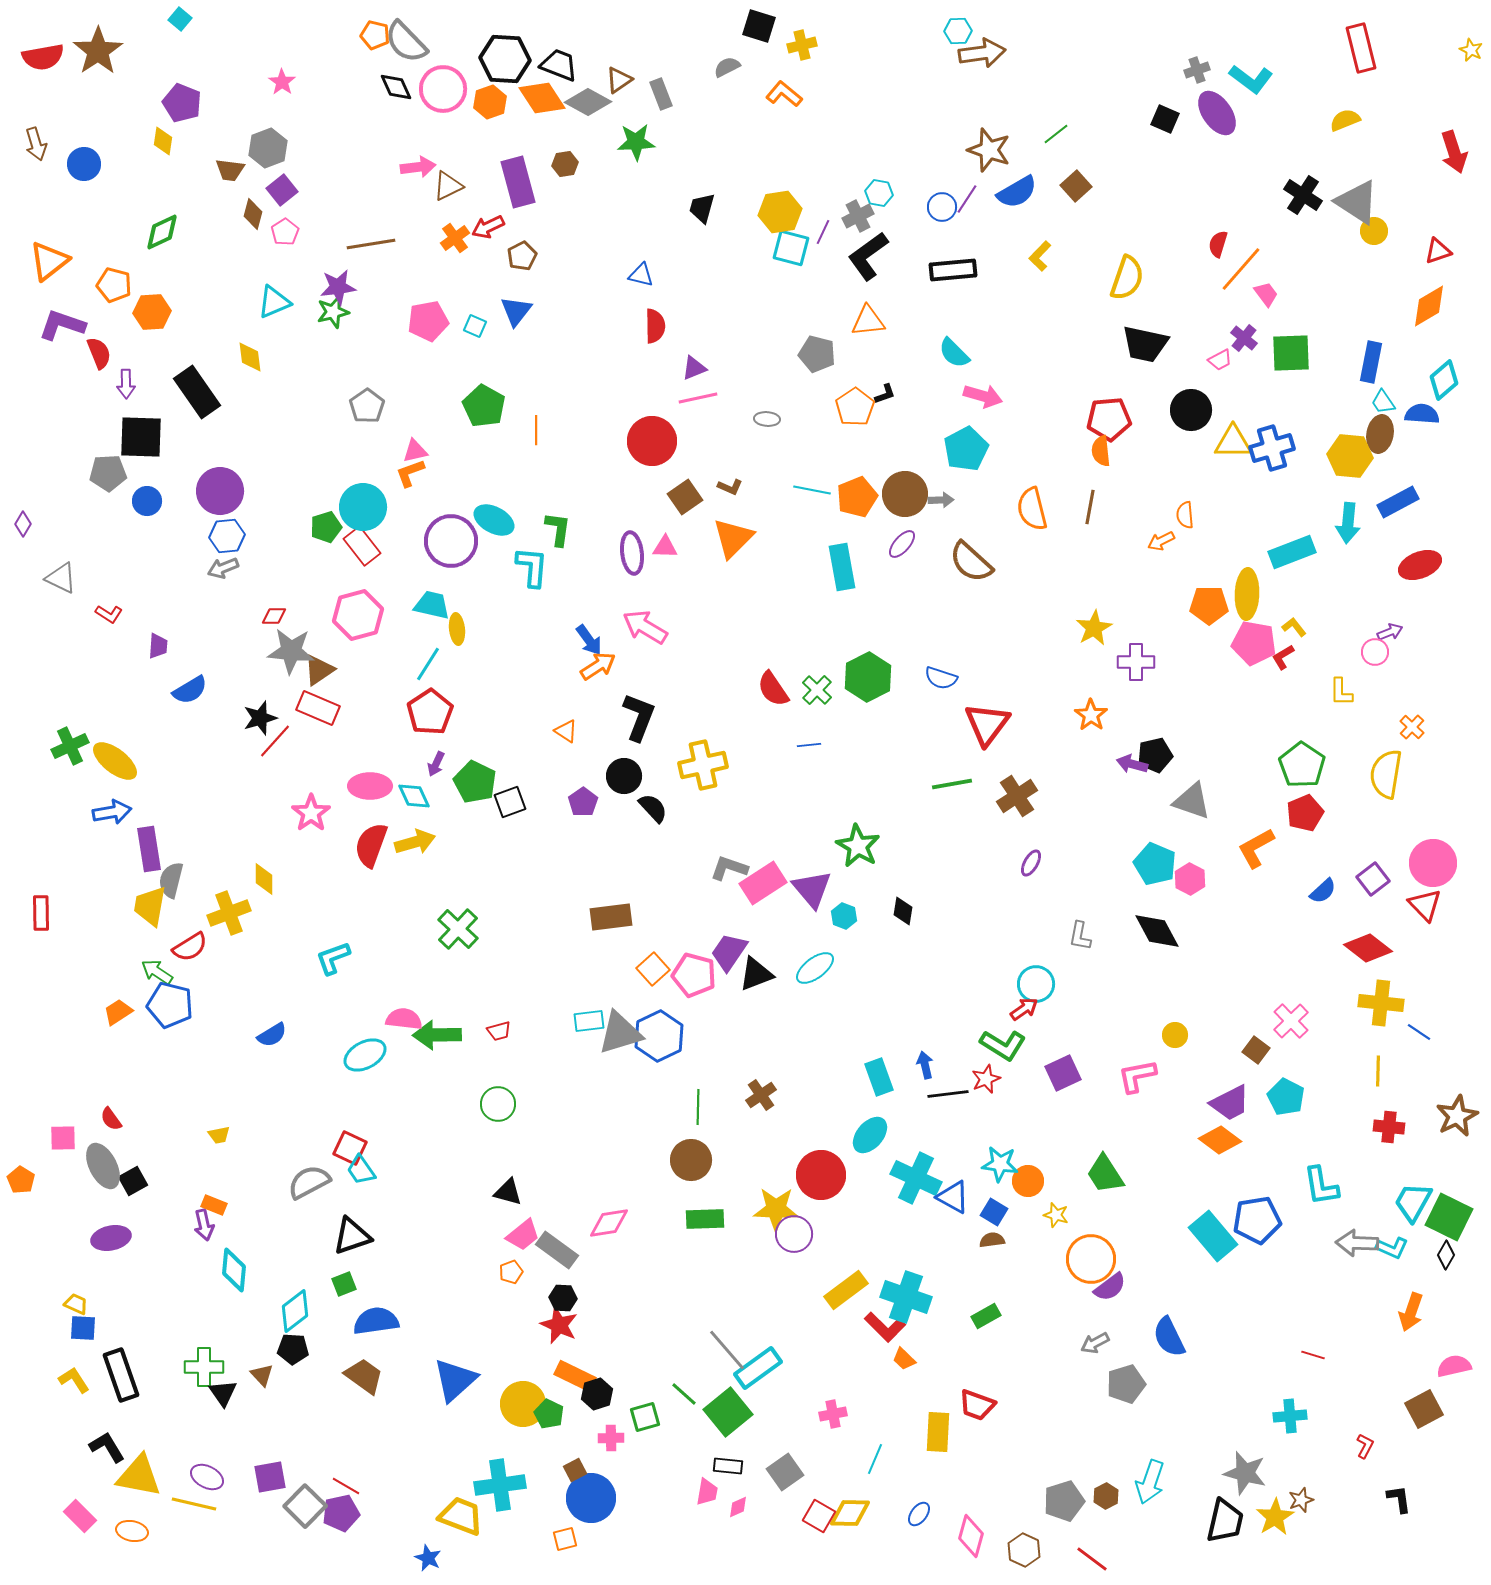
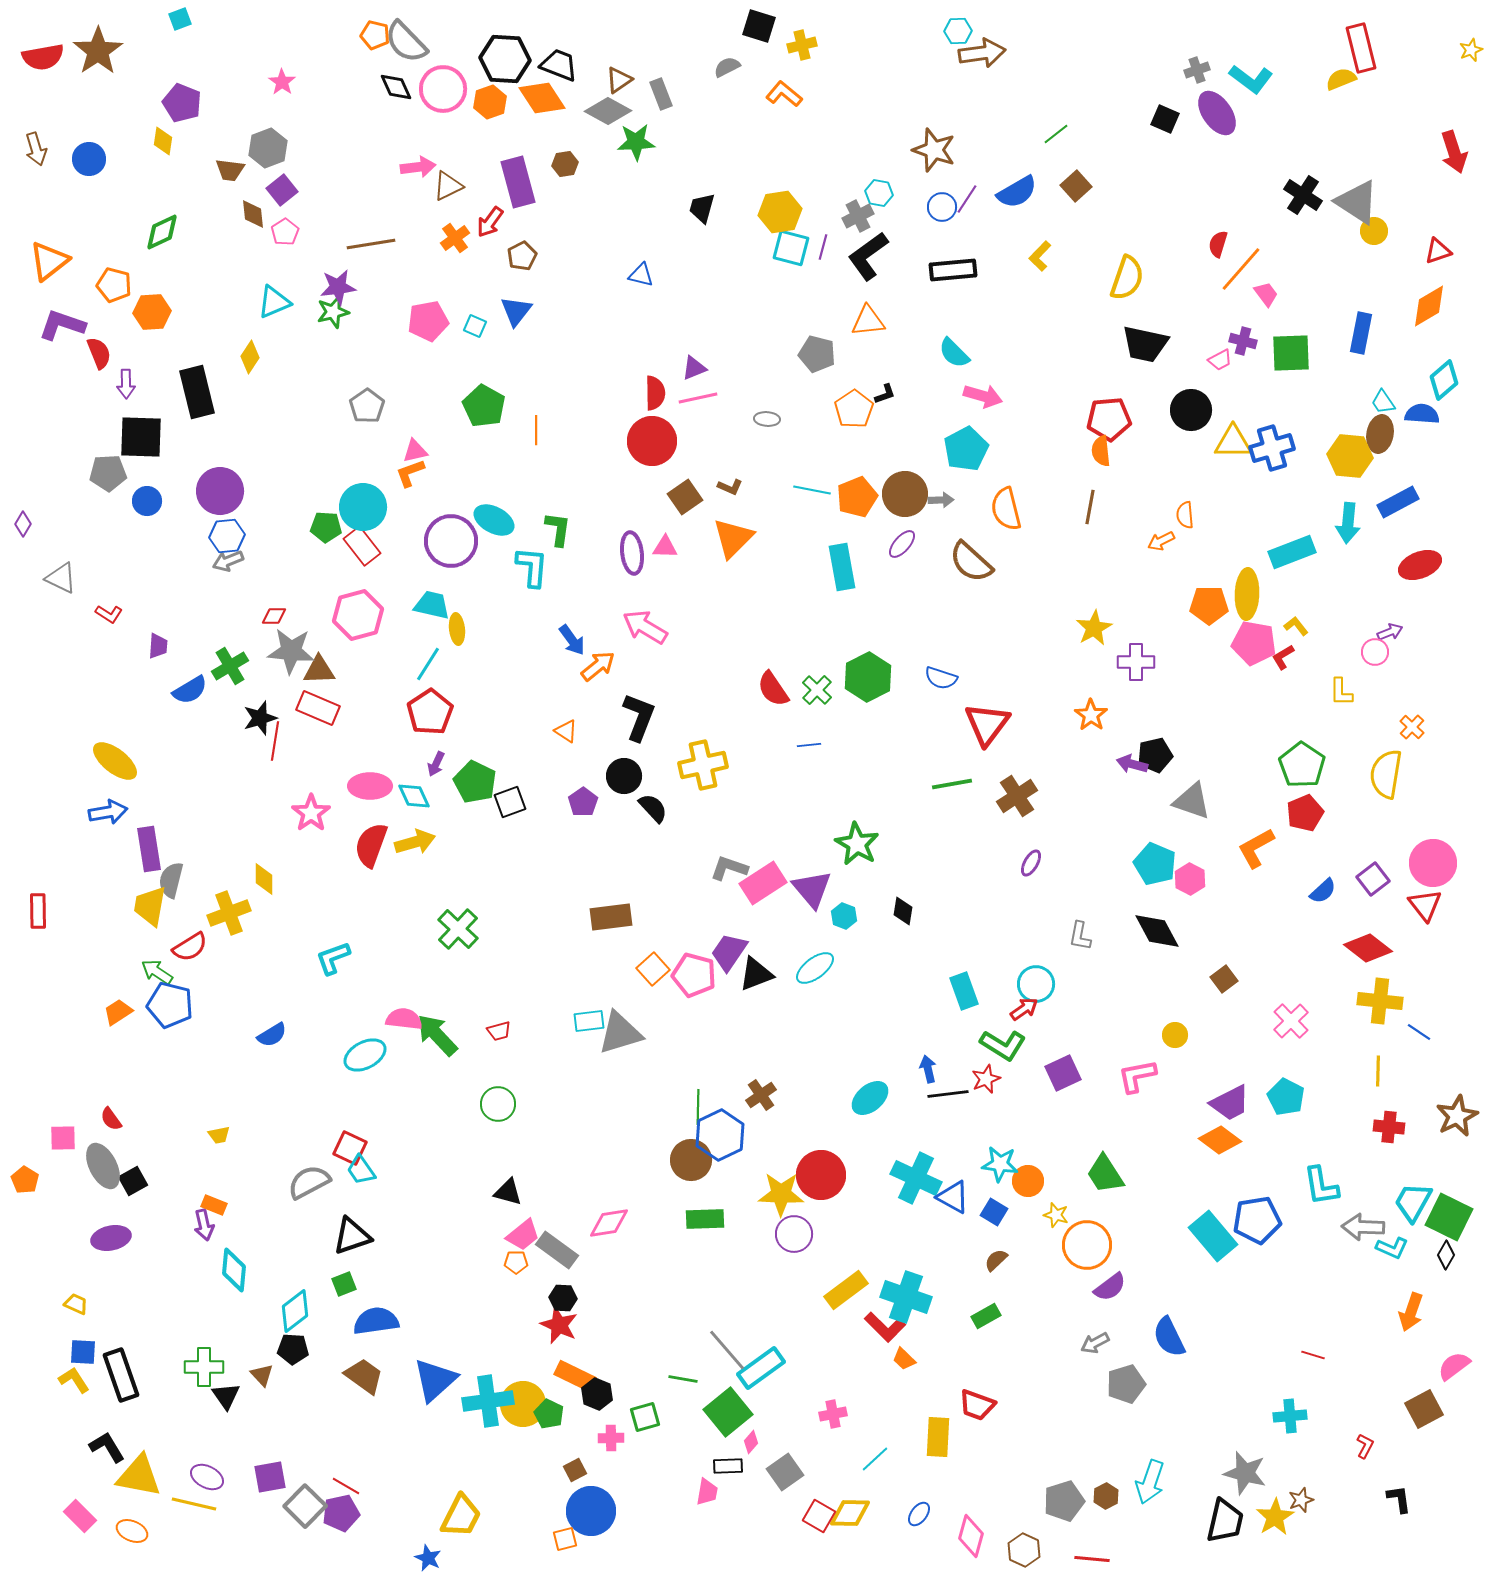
cyan square at (180, 19): rotated 30 degrees clockwise
yellow star at (1471, 50): rotated 25 degrees clockwise
gray diamond at (588, 102): moved 20 px right, 9 px down
yellow semicircle at (1345, 120): moved 4 px left, 41 px up
brown arrow at (36, 144): moved 5 px down
brown star at (989, 150): moved 55 px left
blue circle at (84, 164): moved 5 px right, 5 px up
brown diamond at (253, 214): rotated 20 degrees counterclockwise
red arrow at (488, 227): moved 2 px right, 5 px up; rotated 28 degrees counterclockwise
purple line at (823, 232): moved 15 px down; rotated 10 degrees counterclockwise
red semicircle at (655, 326): moved 67 px down
purple cross at (1244, 338): moved 1 px left, 3 px down; rotated 24 degrees counterclockwise
yellow diamond at (250, 357): rotated 40 degrees clockwise
blue rectangle at (1371, 362): moved 10 px left, 29 px up
black rectangle at (197, 392): rotated 21 degrees clockwise
orange pentagon at (855, 407): moved 1 px left, 2 px down
orange semicircle at (1032, 509): moved 26 px left
green pentagon at (326, 527): rotated 20 degrees clockwise
gray arrow at (223, 568): moved 5 px right, 7 px up
yellow L-shape at (1294, 627): moved 2 px right, 1 px up
blue arrow at (589, 640): moved 17 px left
orange arrow at (598, 666): rotated 6 degrees counterclockwise
brown triangle at (319, 670): rotated 32 degrees clockwise
red line at (275, 741): rotated 33 degrees counterclockwise
green cross at (70, 746): moved 160 px right, 80 px up; rotated 6 degrees counterclockwise
blue arrow at (112, 812): moved 4 px left
green star at (858, 846): moved 1 px left, 2 px up
red triangle at (1425, 905): rotated 6 degrees clockwise
red rectangle at (41, 913): moved 3 px left, 2 px up
yellow cross at (1381, 1003): moved 1 px left, 2 px up
green arrow at (437, 1035): rotated 48 degrees clockwise
blue hexagon at (659, 1036): moved 61 px right, 99 px down
brown square at (1256, 1050): moved 32 px left, 71 px up; rotated 16 degrees clockwise
blue arrow at (925, 1065): moved 3 px right, 4 px down
cyan rectangle at (879, 1077): moved 85 px right, 86 px up
cyan ellipse at (870, 1135): moved 37 px up; rotated 9 degrees clockwise
orange pentagon at (21, 1180): moved 4 px right
yellow star at (776, 1209): moved 5 px right, 15 px up
brown semicircle at (992, 1240): moved 4 px right, 20 px down; rotated 35 degrees counterclockwise
gray arrow at (1357, 1243): moved 6 px right, 16 px up
orange circle at (1091, 1259): moved 4 px left, 14 px up
orange pentagon at (511, 1272): moved 5 px right, 10 px up; rotated 20 degrees clockwise
blue square at (83, 1328): moved 24 px down
pink semicircle at (1454, 1366): rotated 24 degrees counterclockwise
cyan rectangle at (758, 1368): moved 3 px right
blue triangle at (455, 1380): moved 20 px left
black triangle at (223, 1393): moved 3 px right, 3 px down
black hexagon at (597, 1394): rotated 20 degrees counterclockwise
green line at (684, 1394): moved 1 px left, 15 px up; rotated 32 degrees counterclockwise
yellow rectangle at (938, 1432): moved 5 px down
cyan line at (875, 1459): rotated 24 degrees clockwise
black rectangle at (728, 1466): rotated 8 degrees counterclockwise
cyan cross at (500, 1485): moved 12 px left, 84 px up
blue circle at (591, 1498): moved 13 px down
pink diamond at (738, 1507): moved 13 px right, 65 px up; rotated 25 degrees counterclockwise
yellow trapezoid at (461, 1516): rotated 96 degrees clockwise
orange ellipse at (132, 1531): rotated 12 degrees clockwise
red line at (1092, 1559): rotated 32 degrees counterclockwise
